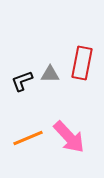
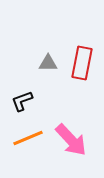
gray triangle: moved 2 px left, 11 px up
black L-shape: moved 20 px down
pink arrow: moved 2 px right, 3 px down
